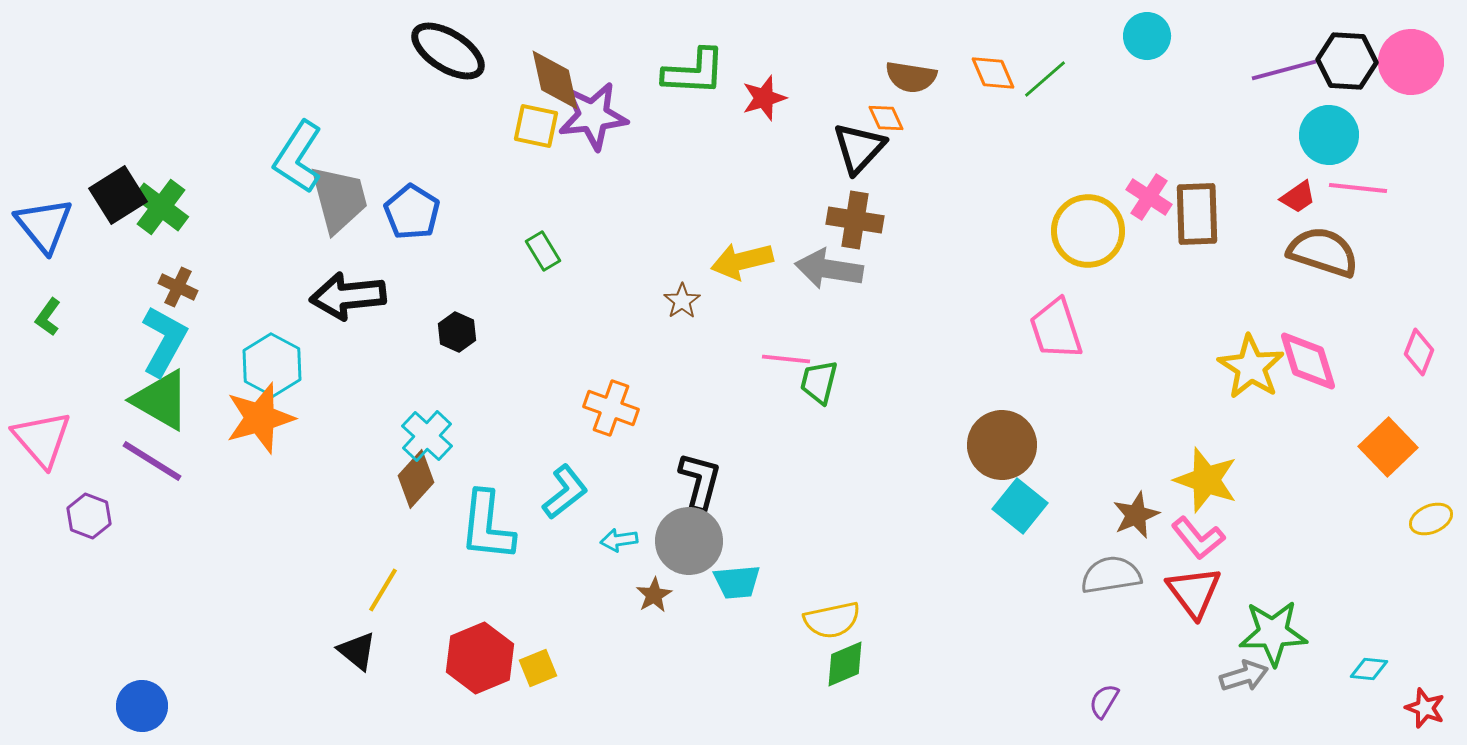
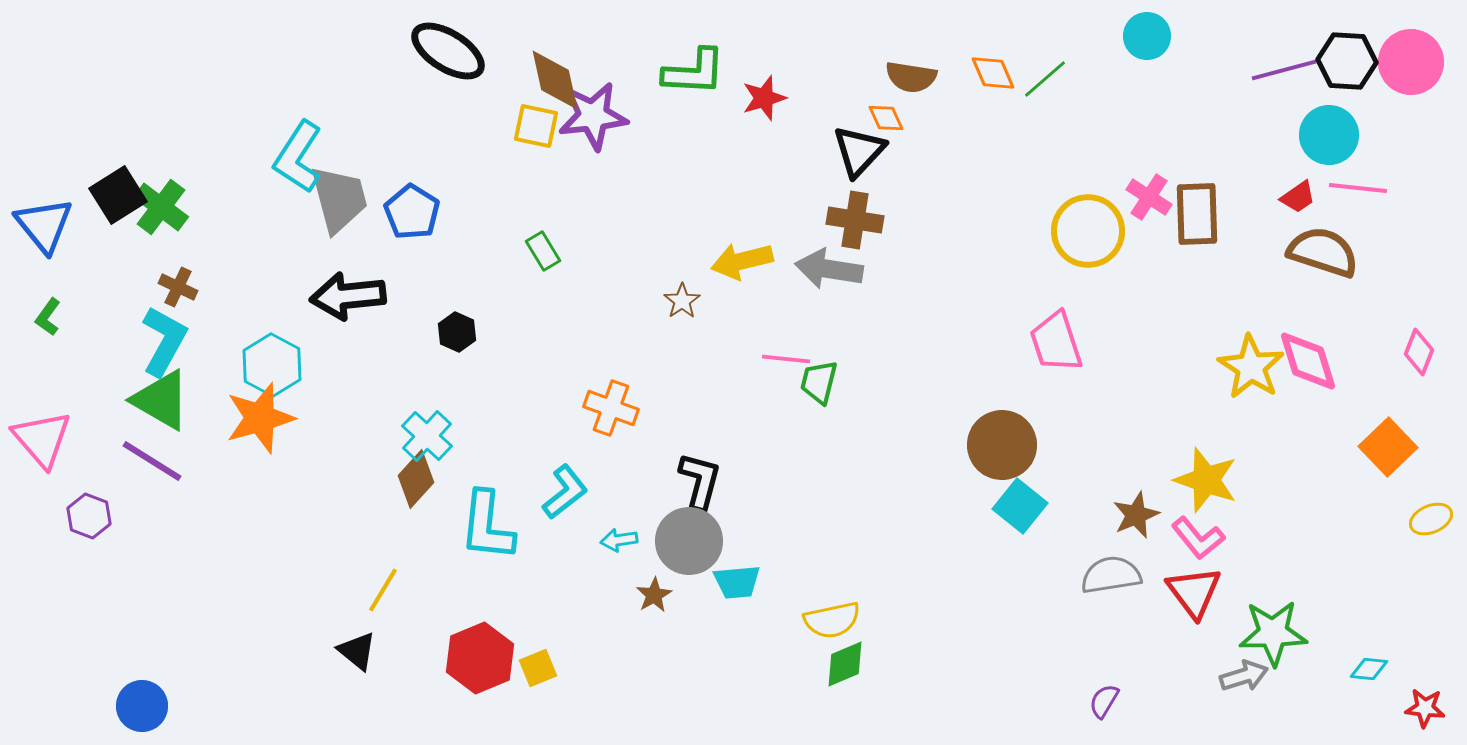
black triangle at (859, 148): moved 3 px down
pink trapezoid at (1056, 329): moved 13 px down
red star at (1425, 708): rotated 15 degrees counterclockwise
